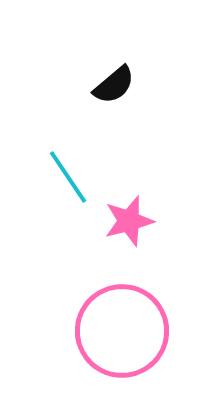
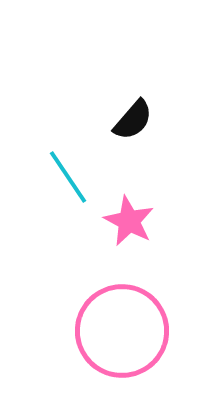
black semicircle: moved 19 px right, 35 px down; rotated 9 degrees counterclockwise
pink star: rotated 30 degrees counterclockwise
